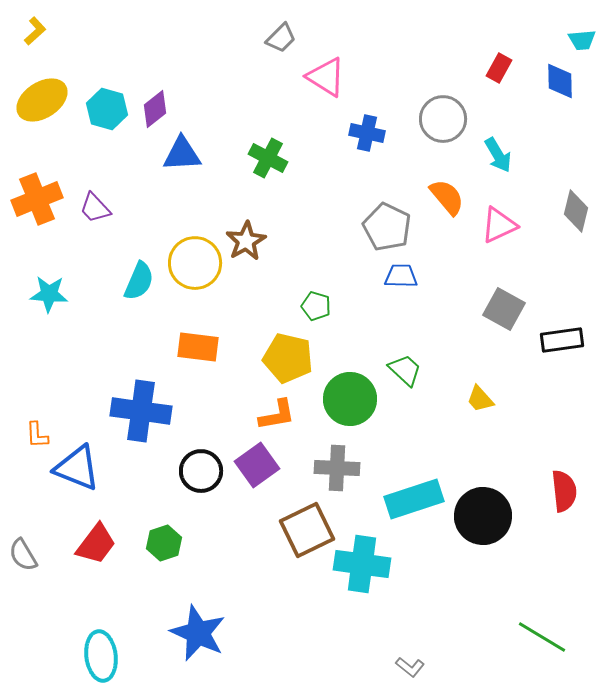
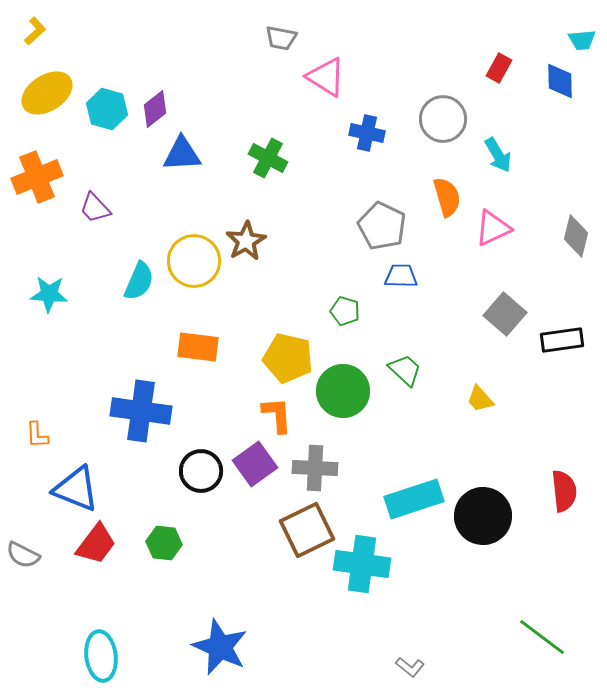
gray trapezoid at (281, 38): rotated 56 degrees clockwise
yellow ellipse at (42, 100): moved 5 px right, 7 px up
orange semicircle at (447, 197): rotated 24 degrees clockwise
orange cross at (37, 199): moved 22 px up
gray diamond at (576, 211): moved 25 px down
pink triangle at (499, 225): moved 6 px left, 3 px down
gray pentagon at (387, 227): moved 5 px left, 1 px up
yellow circle at (195, 263): moved 1 px left, 2 px up
green pentagon at (316, 306): moved 29 px right, 5 px down
gray square at (504, 309): moved 1 px right, 5 px down; rotated 12 degrees clockwise
green circle at (350, 399): moved 7 px left, 8 px up
orange L-shape at (277, 415): rotated 84 degrees counterclockwise
purple square at (257, 465): moved 2 px left, 1 px up
blue triangle at (77, 468): moved 1 px left, 21 px down
gray cross at (337, 468): moved 22 px left
green hexagon at (164, 543): rotated 24 degrees clockwise
gray semicircle at (23, 555): rotated 32 degrees counterclockwise
blue star at (198, 633): moved 22 px right, 14 px down
green line at (542, 637): rotated 6 degrees clockwise
